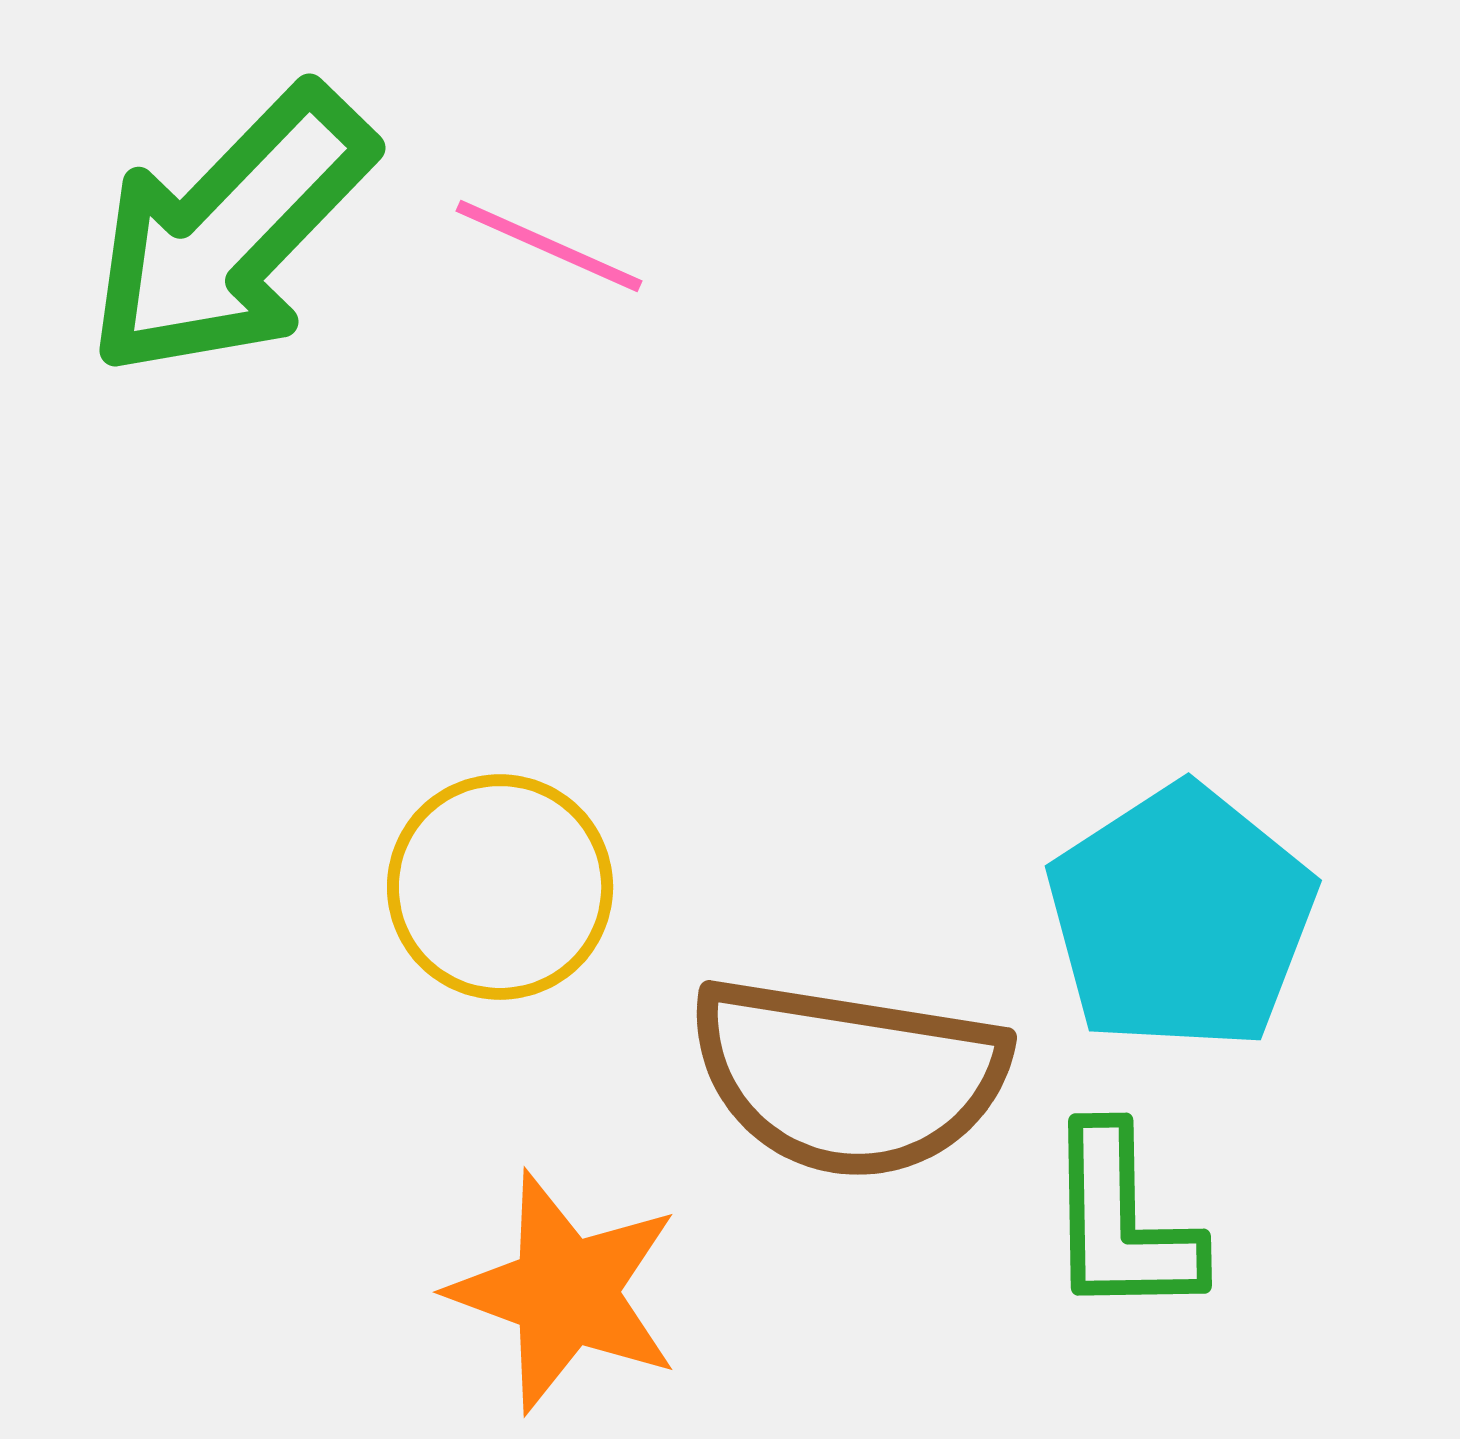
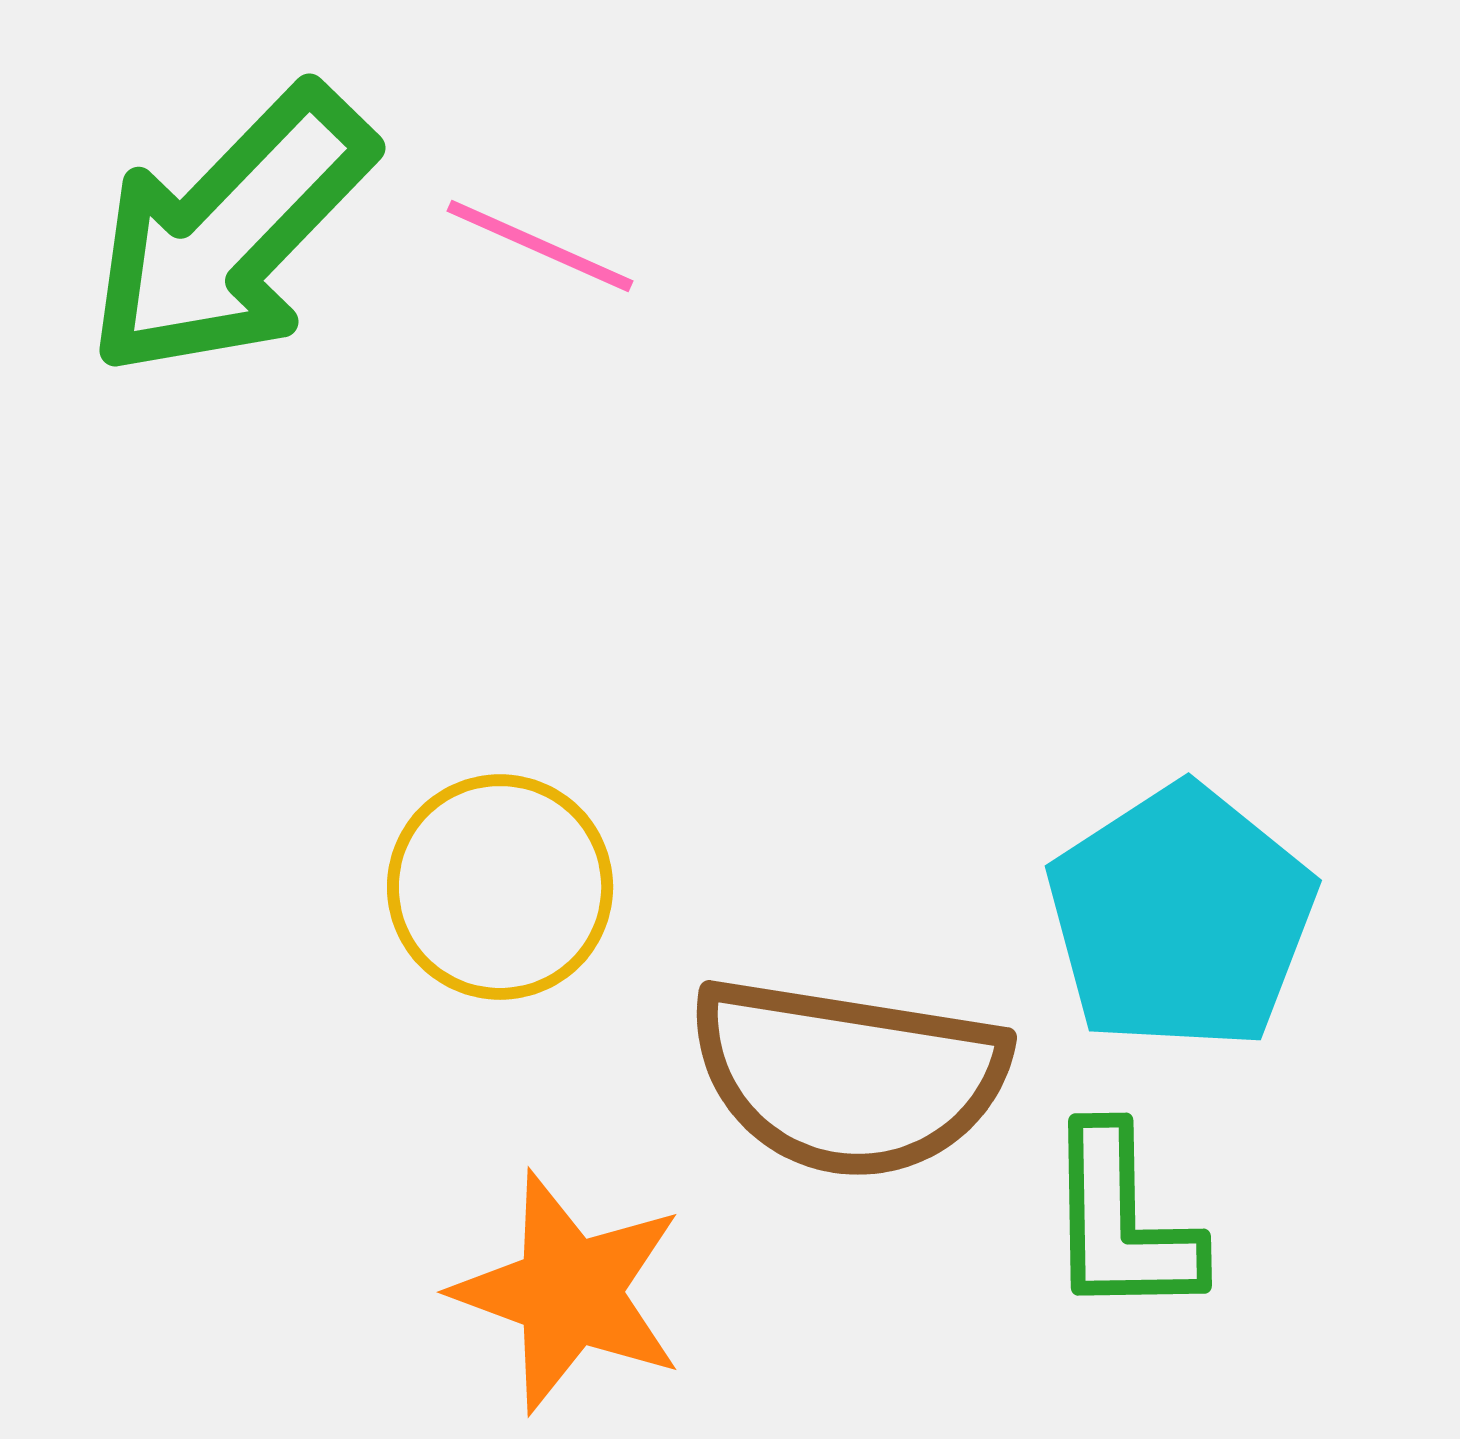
pink line: moved 9 px left
orange star: moved 4 px right
